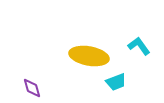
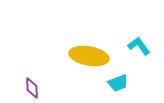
cyan trapezoid: moved 2 px right, 1 px down
purple diamond: rotated 15 degrees clockwise
